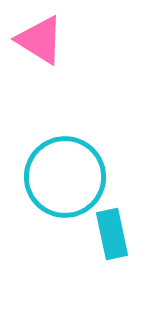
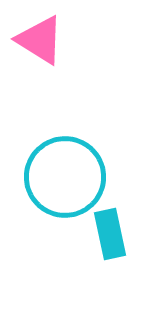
cyan rectangle: moved 2 px left
